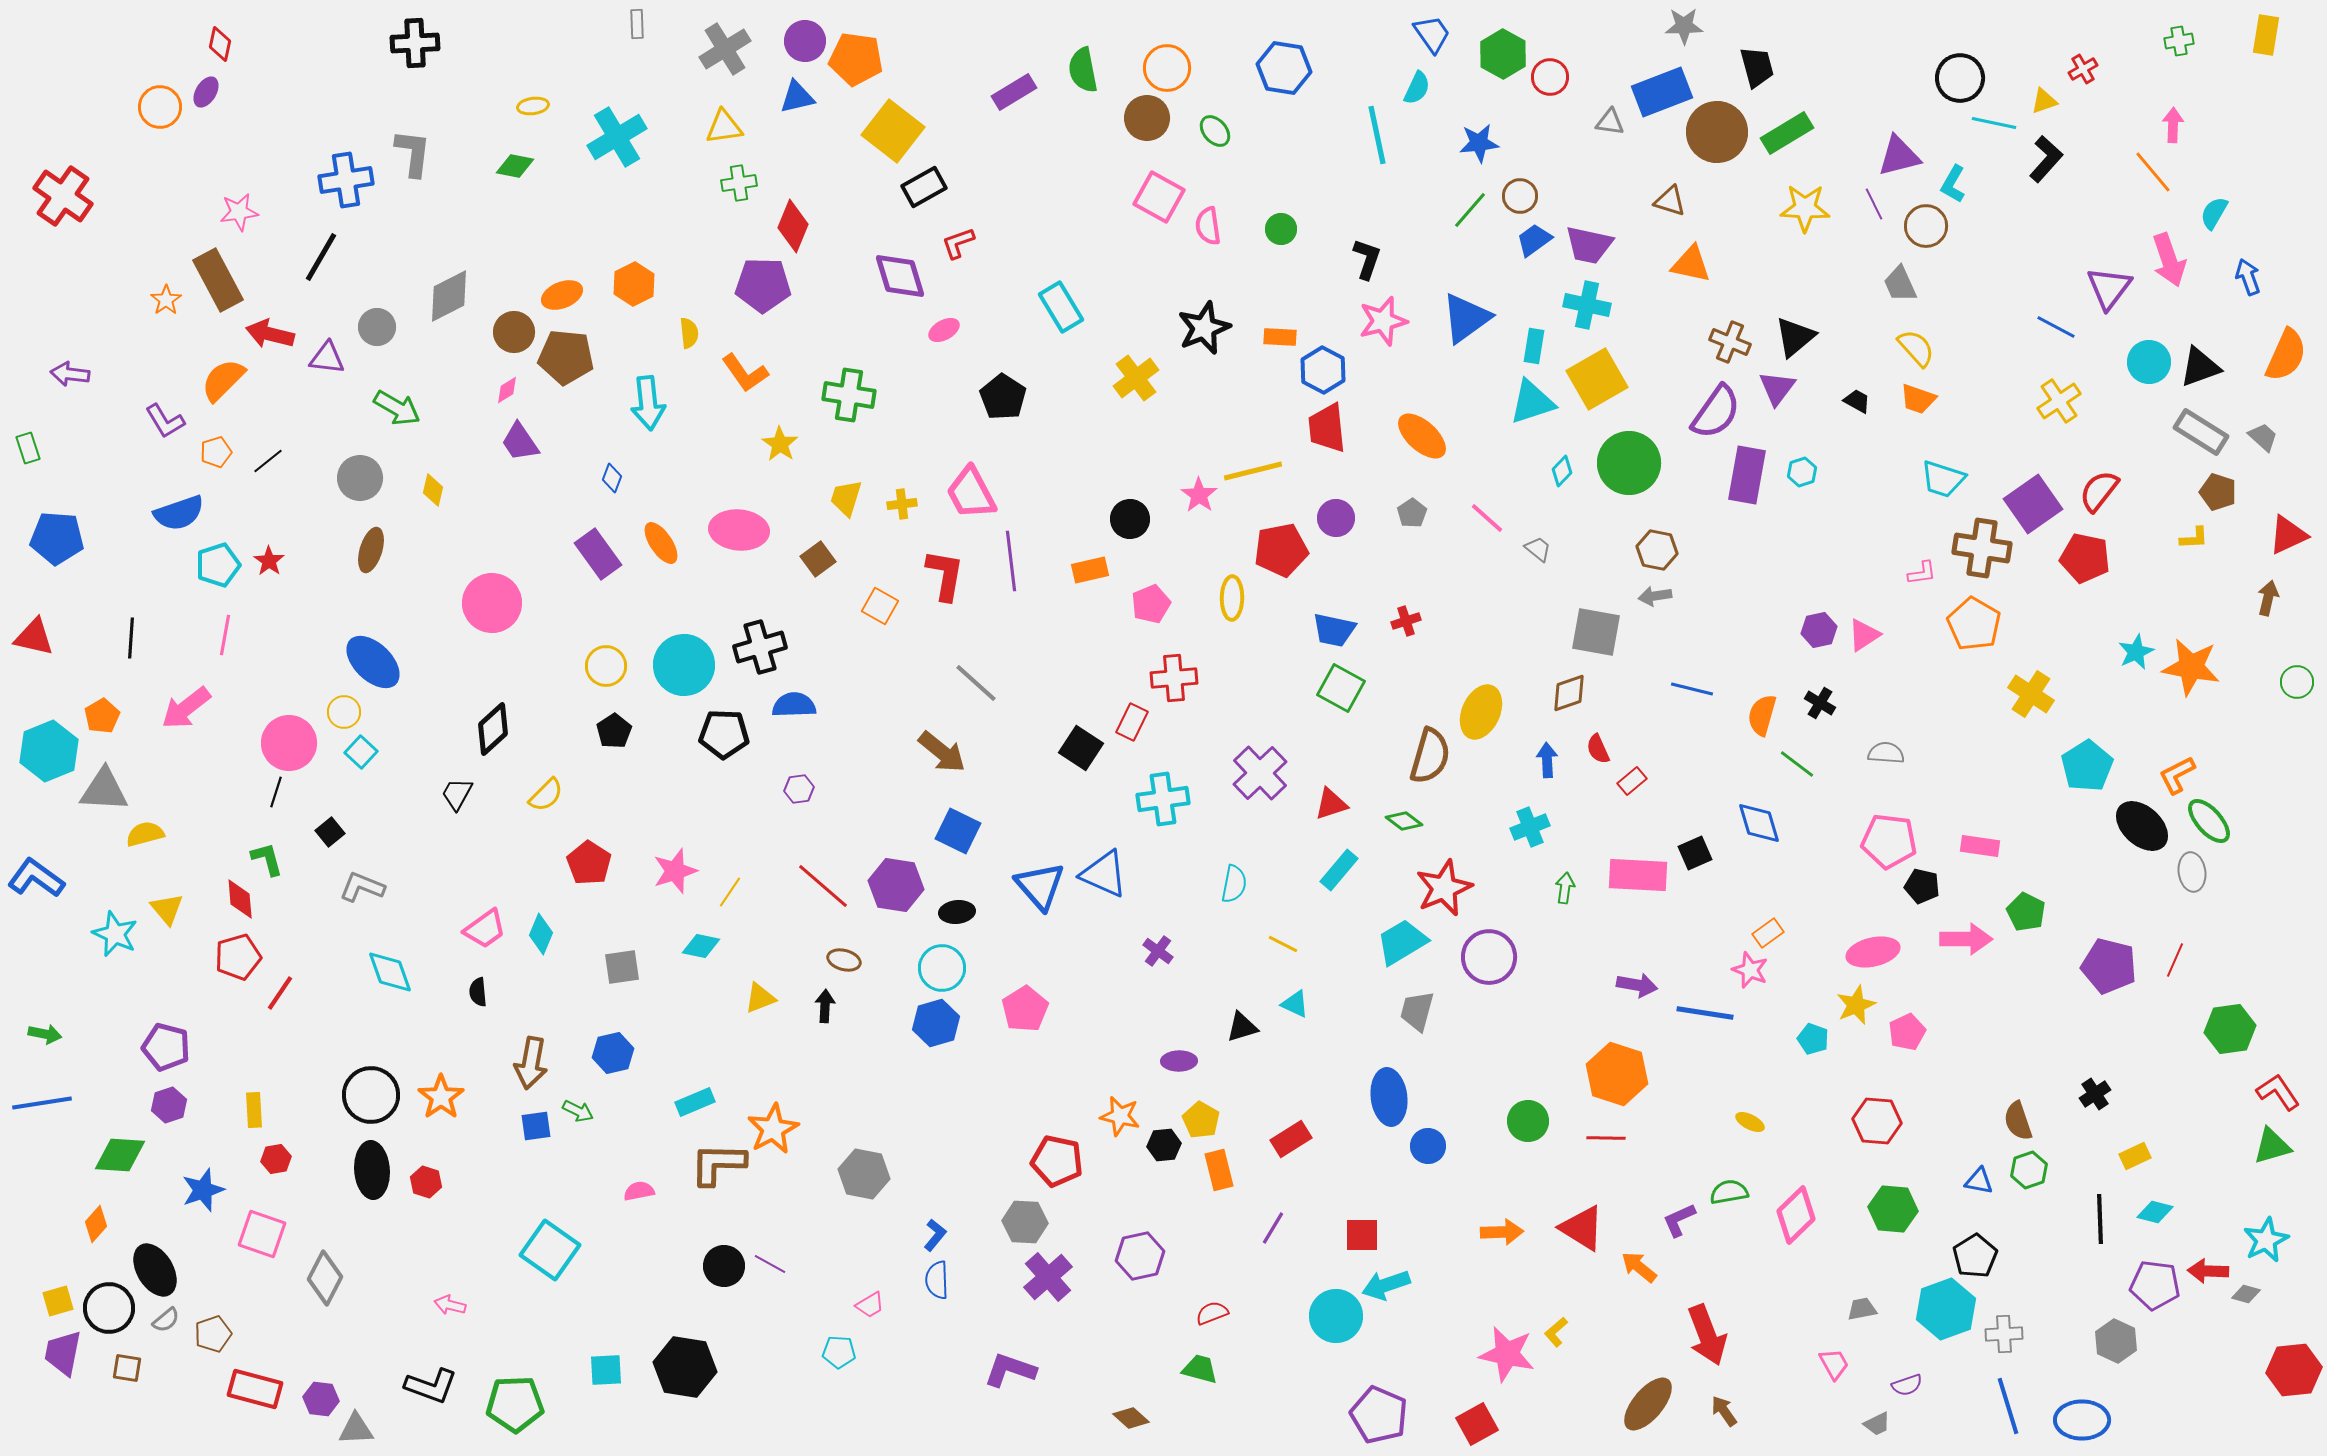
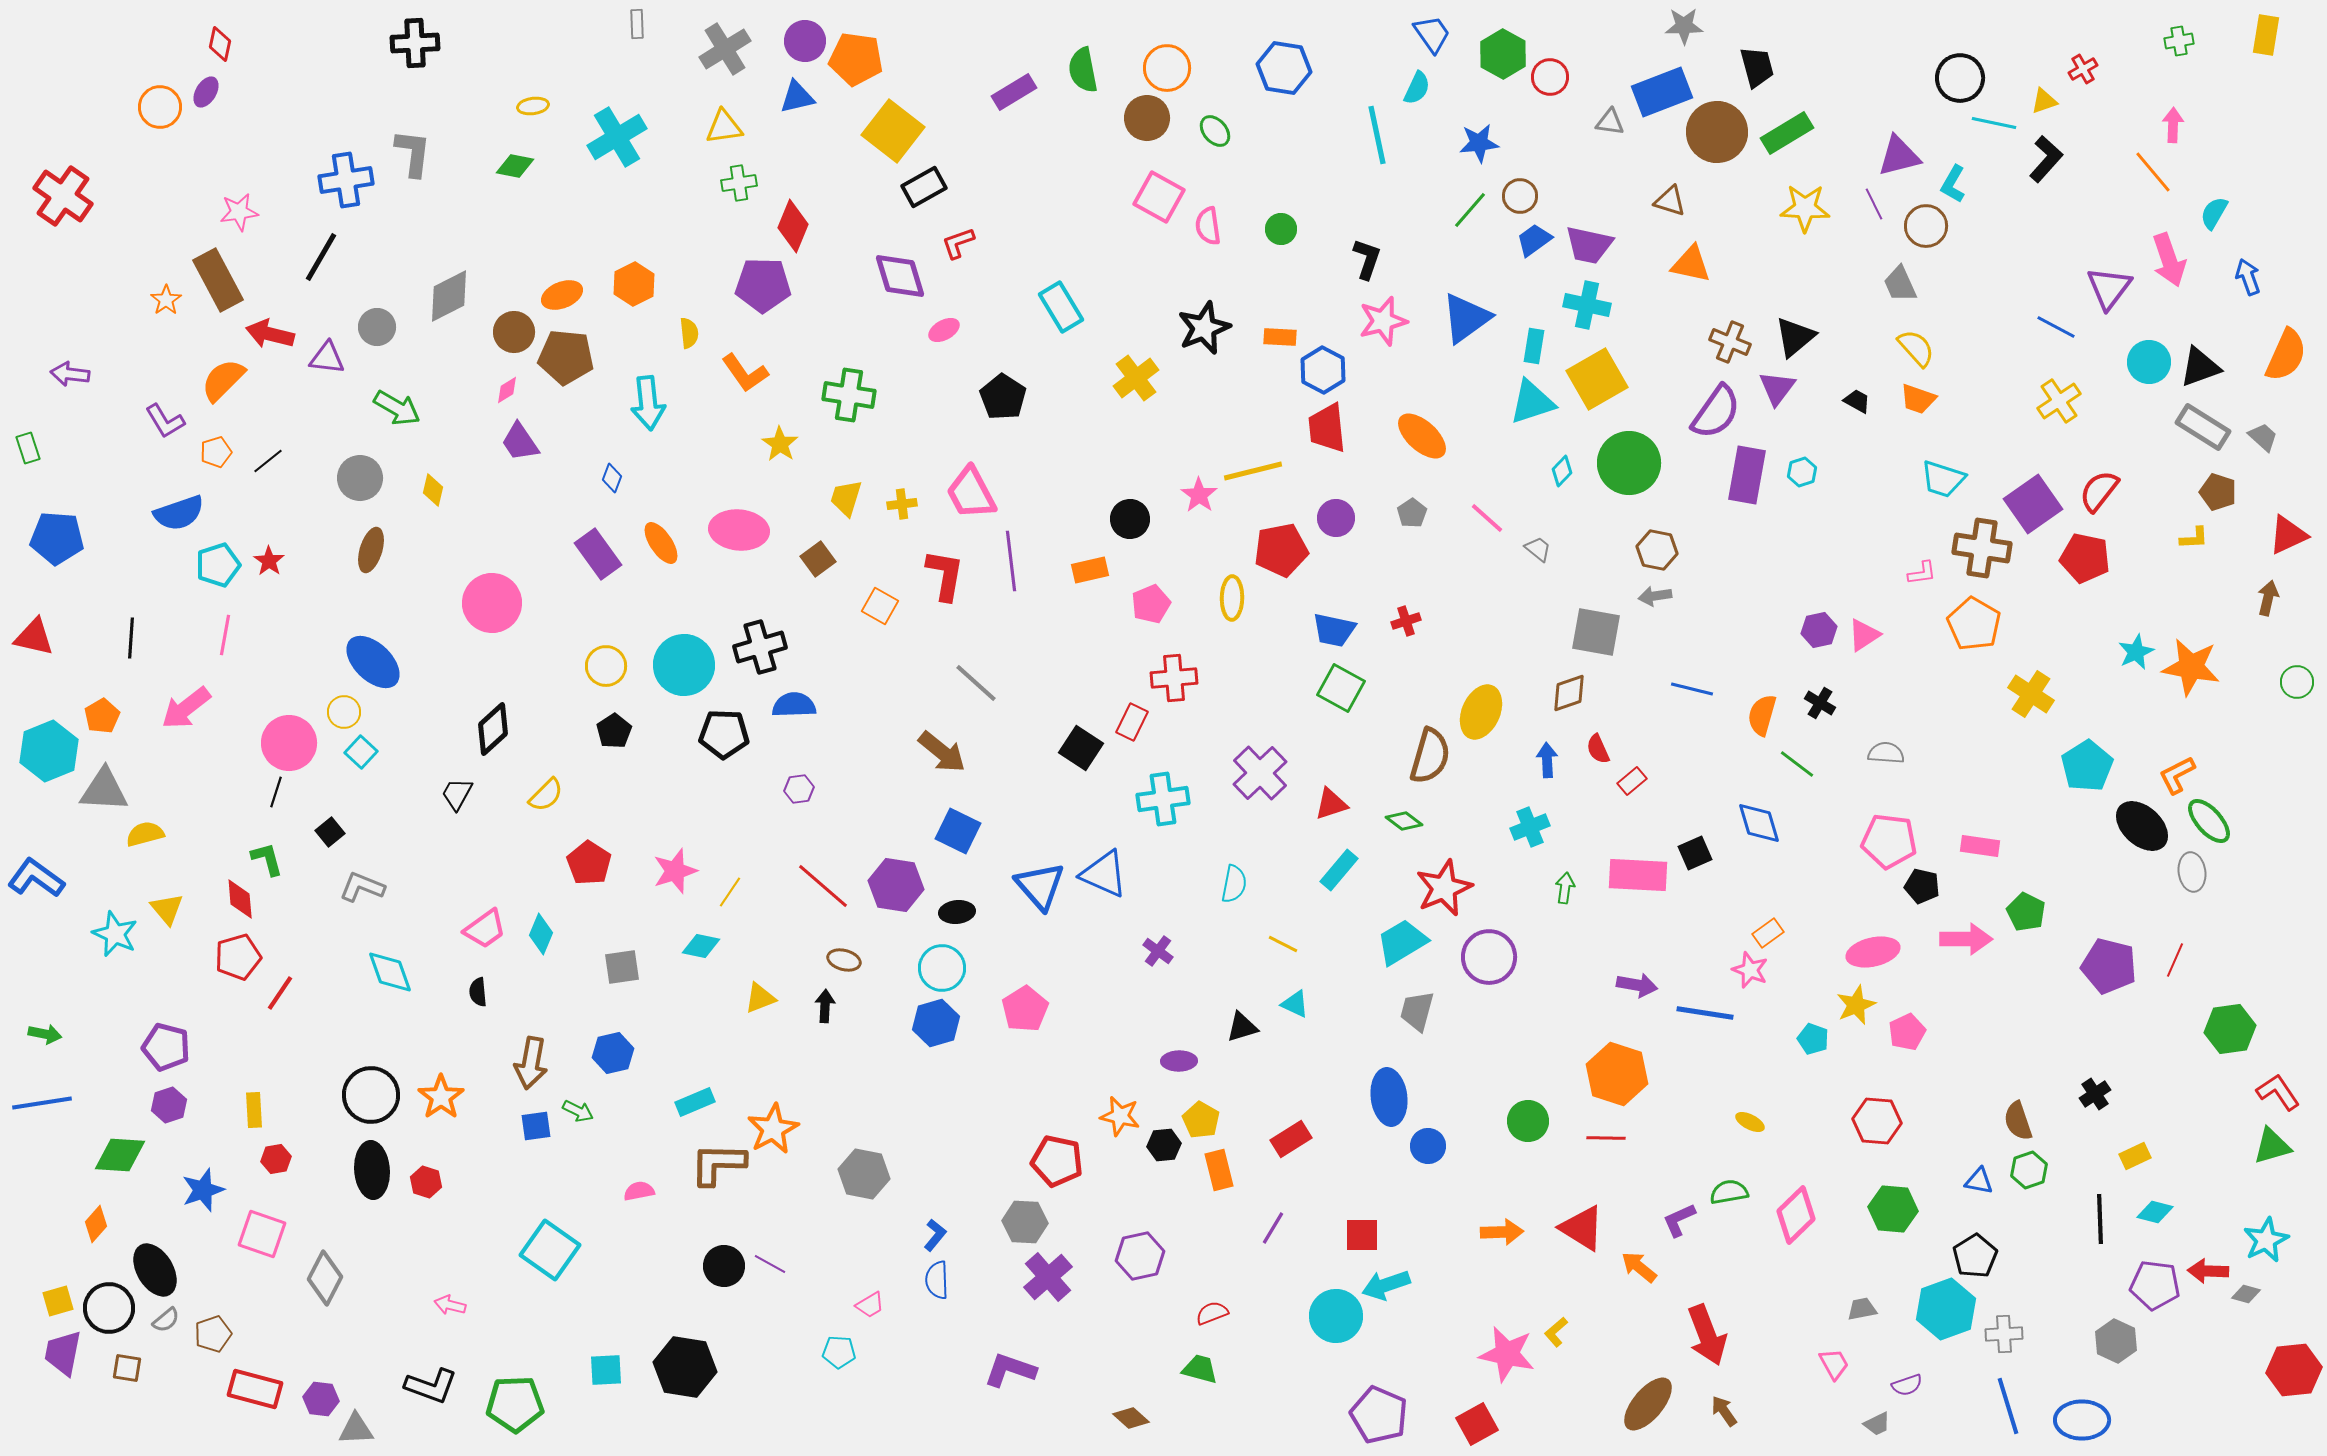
gray rectangle at (2201, 432): moved 2 px right, 5 px up
